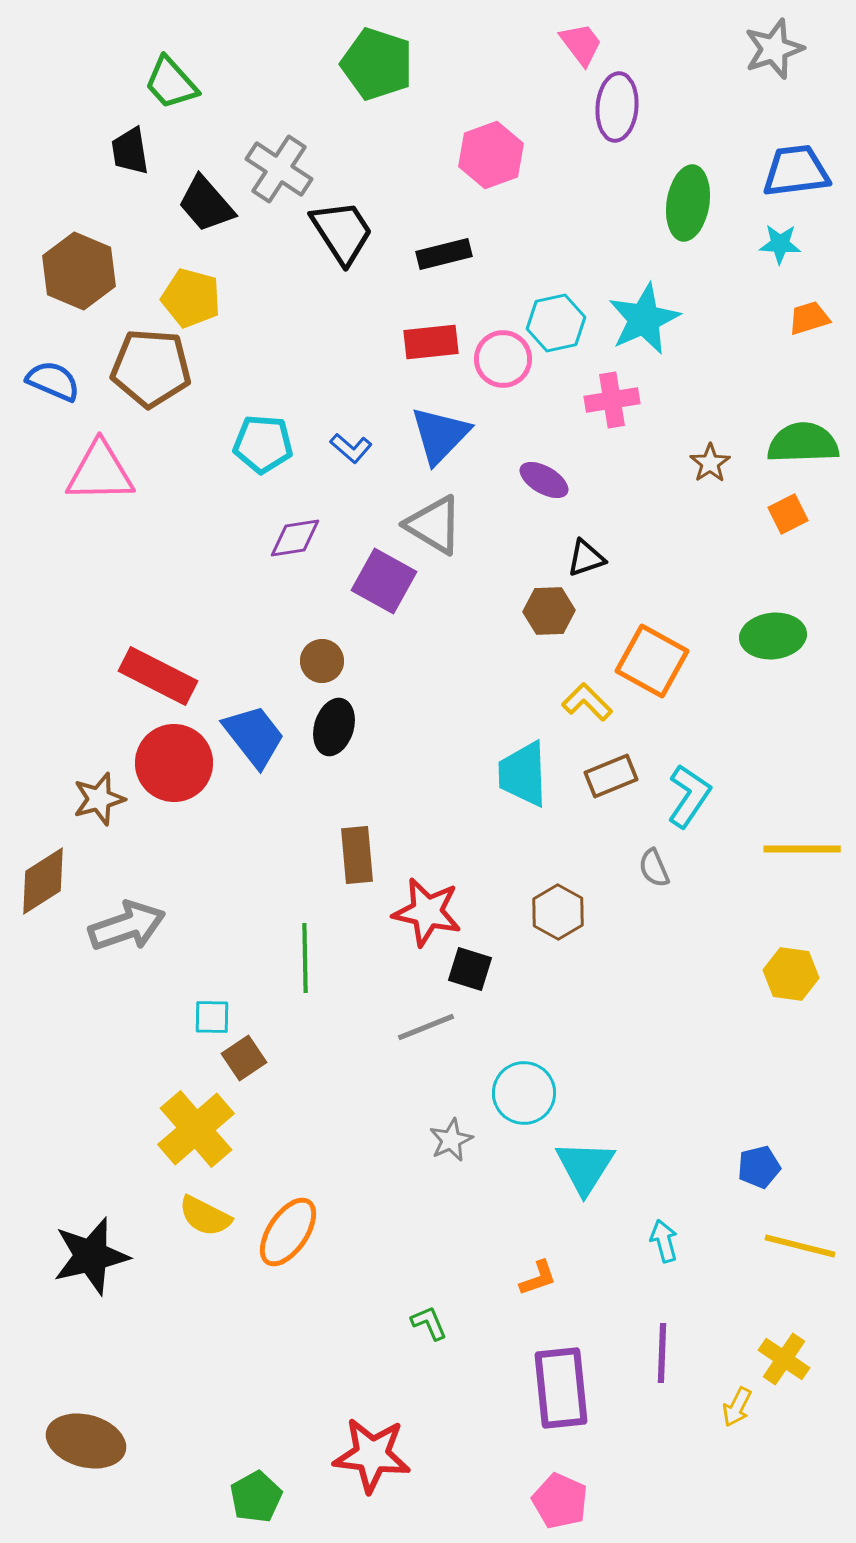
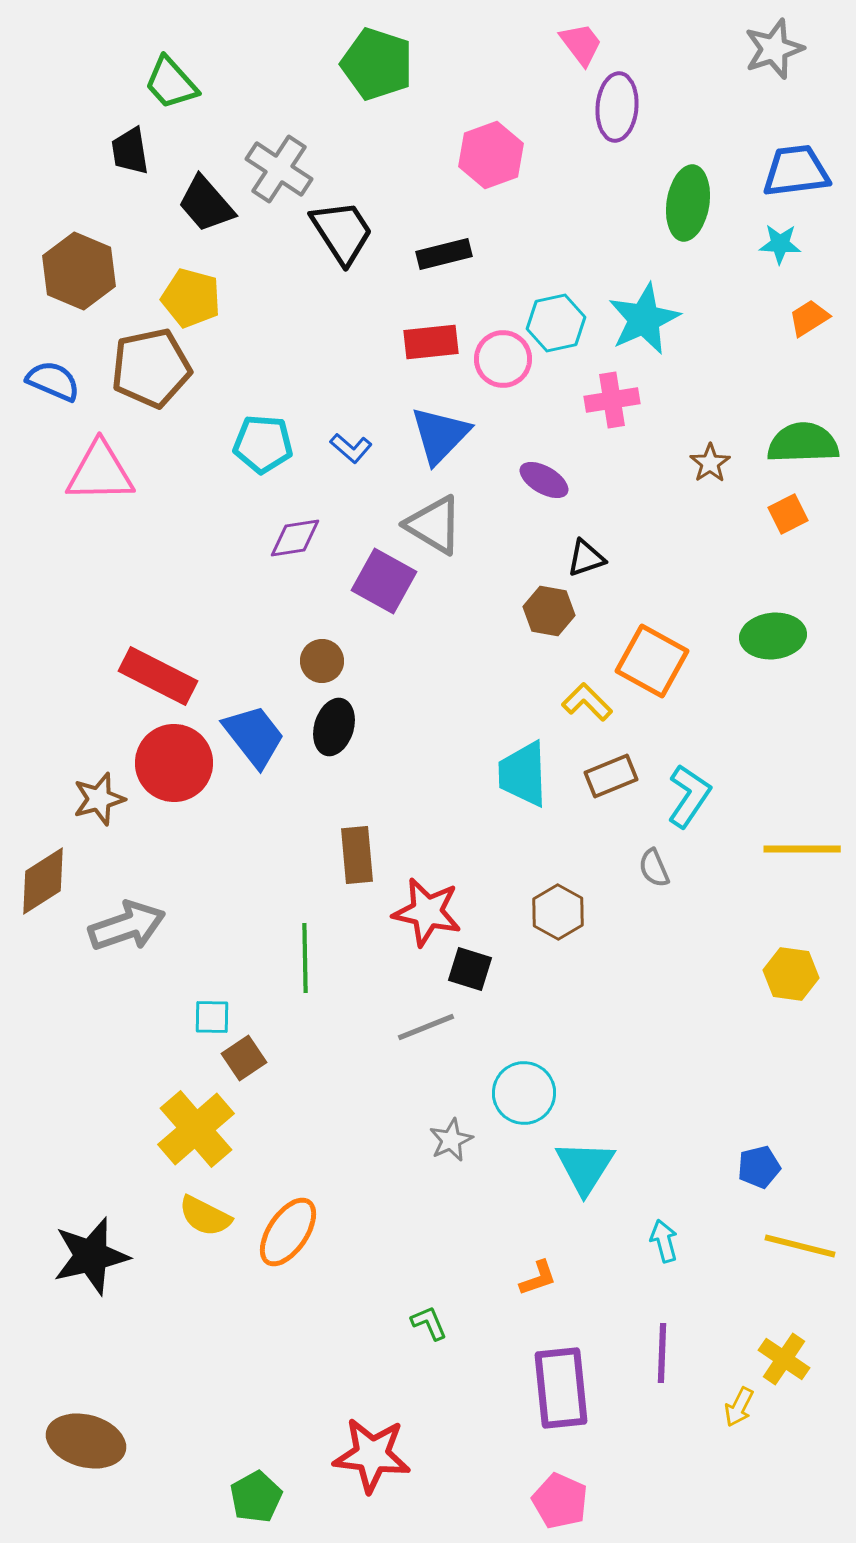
orange trapezoid at (809, 318): rotated 15 degrees counterclockwise
brown pentagon at (151, 368): rotated 16 degrees counterclockwise
brown hexagon at (549, 611): rotated 12 degrees clockwise
yellow arrow at (737, 1407): moved 2 px right
